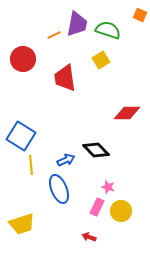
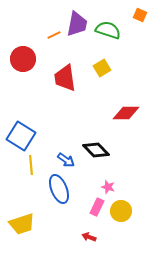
yellow square: moved 1 px right, 8 px down
red diamond: moved 1 px left
blue arrow: rotated 60 degrees clockwise
